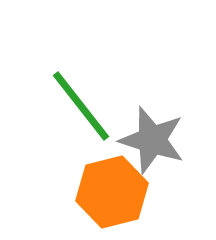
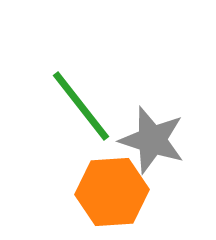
orange hexagon: rotated 10 degrees clockwise
